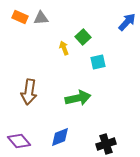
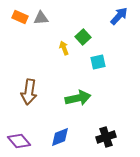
blue arrow: moved 8 px left, 6 px up
black cross: moved 7 px up
